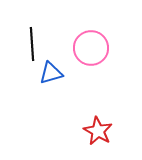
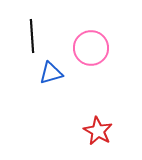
black line: moved 8 px up
